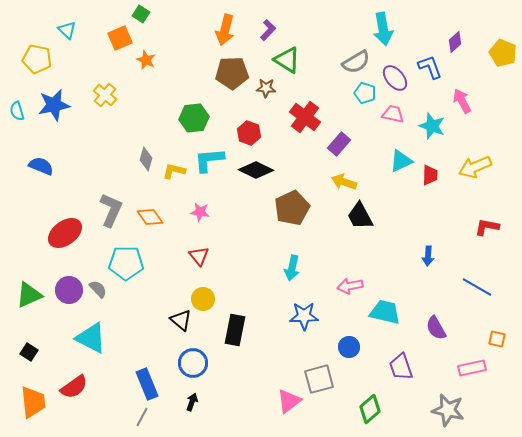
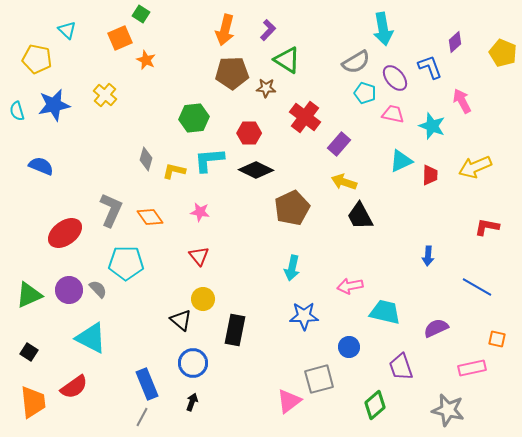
red hexagon at (249, 133): rotated 20 degrees counterclockwise
purple semicircle at (436, 328): rotated 95 degrees clockwise
green diamond at (370, 409): moved 5 px right, 4 px up
